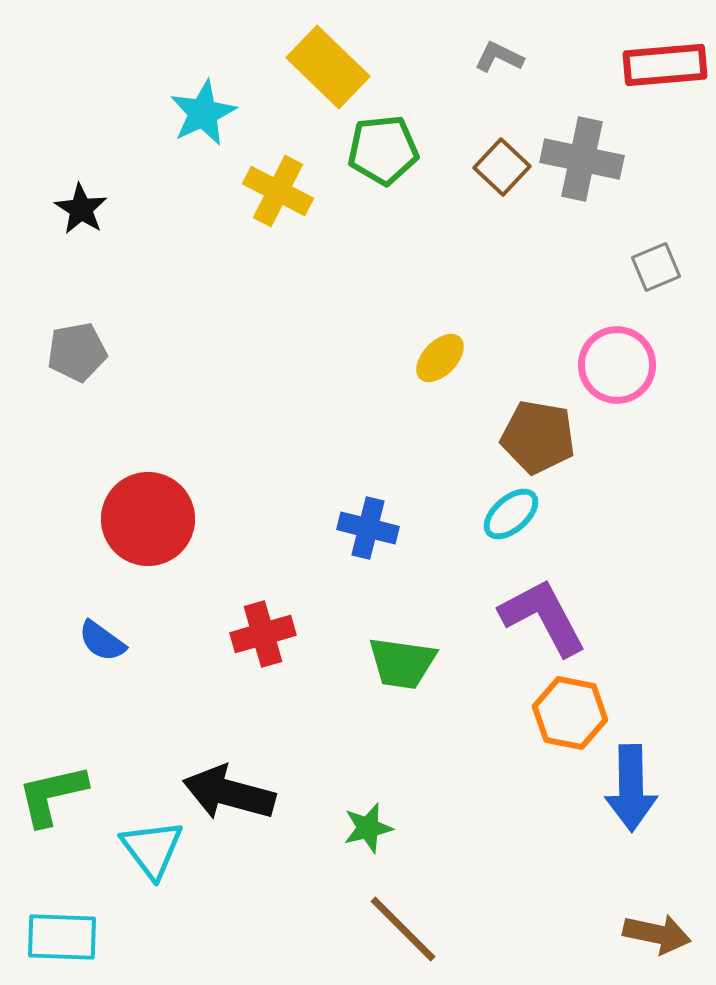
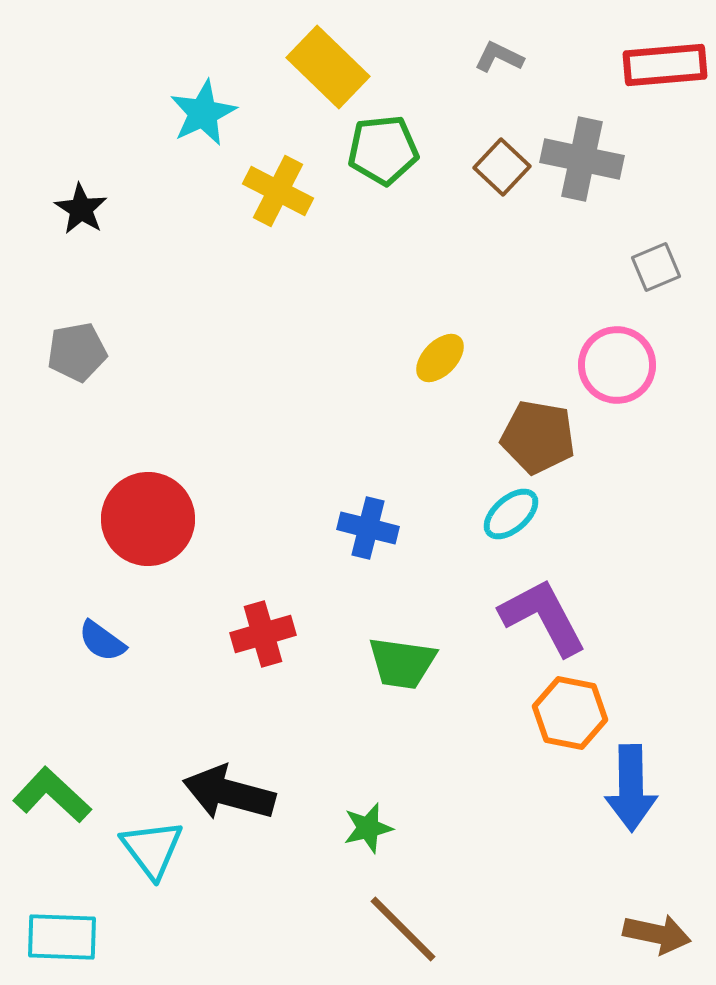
green L-shape: rotated 56 degrees clockwise
